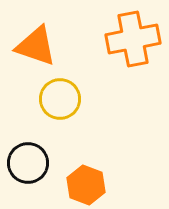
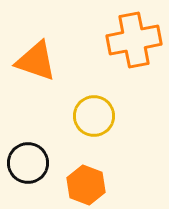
orange cross: moved 1 px right, 1 px down
orange triangle: moved 15 px down
yellow circle: moved 34 px right, 17 px down
